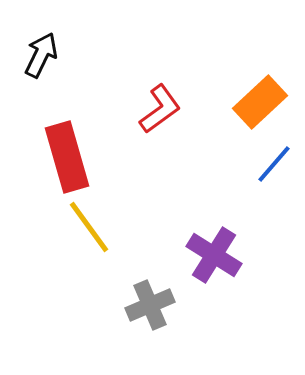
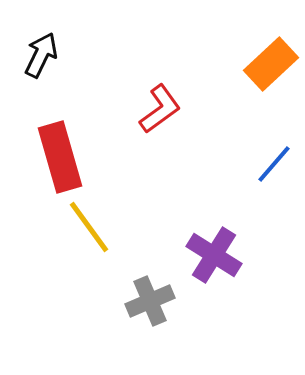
orange rectangle: moved 11 px right, 38 px up
red rectangle: moved 7 px left
gray cross: moved 4 px up
